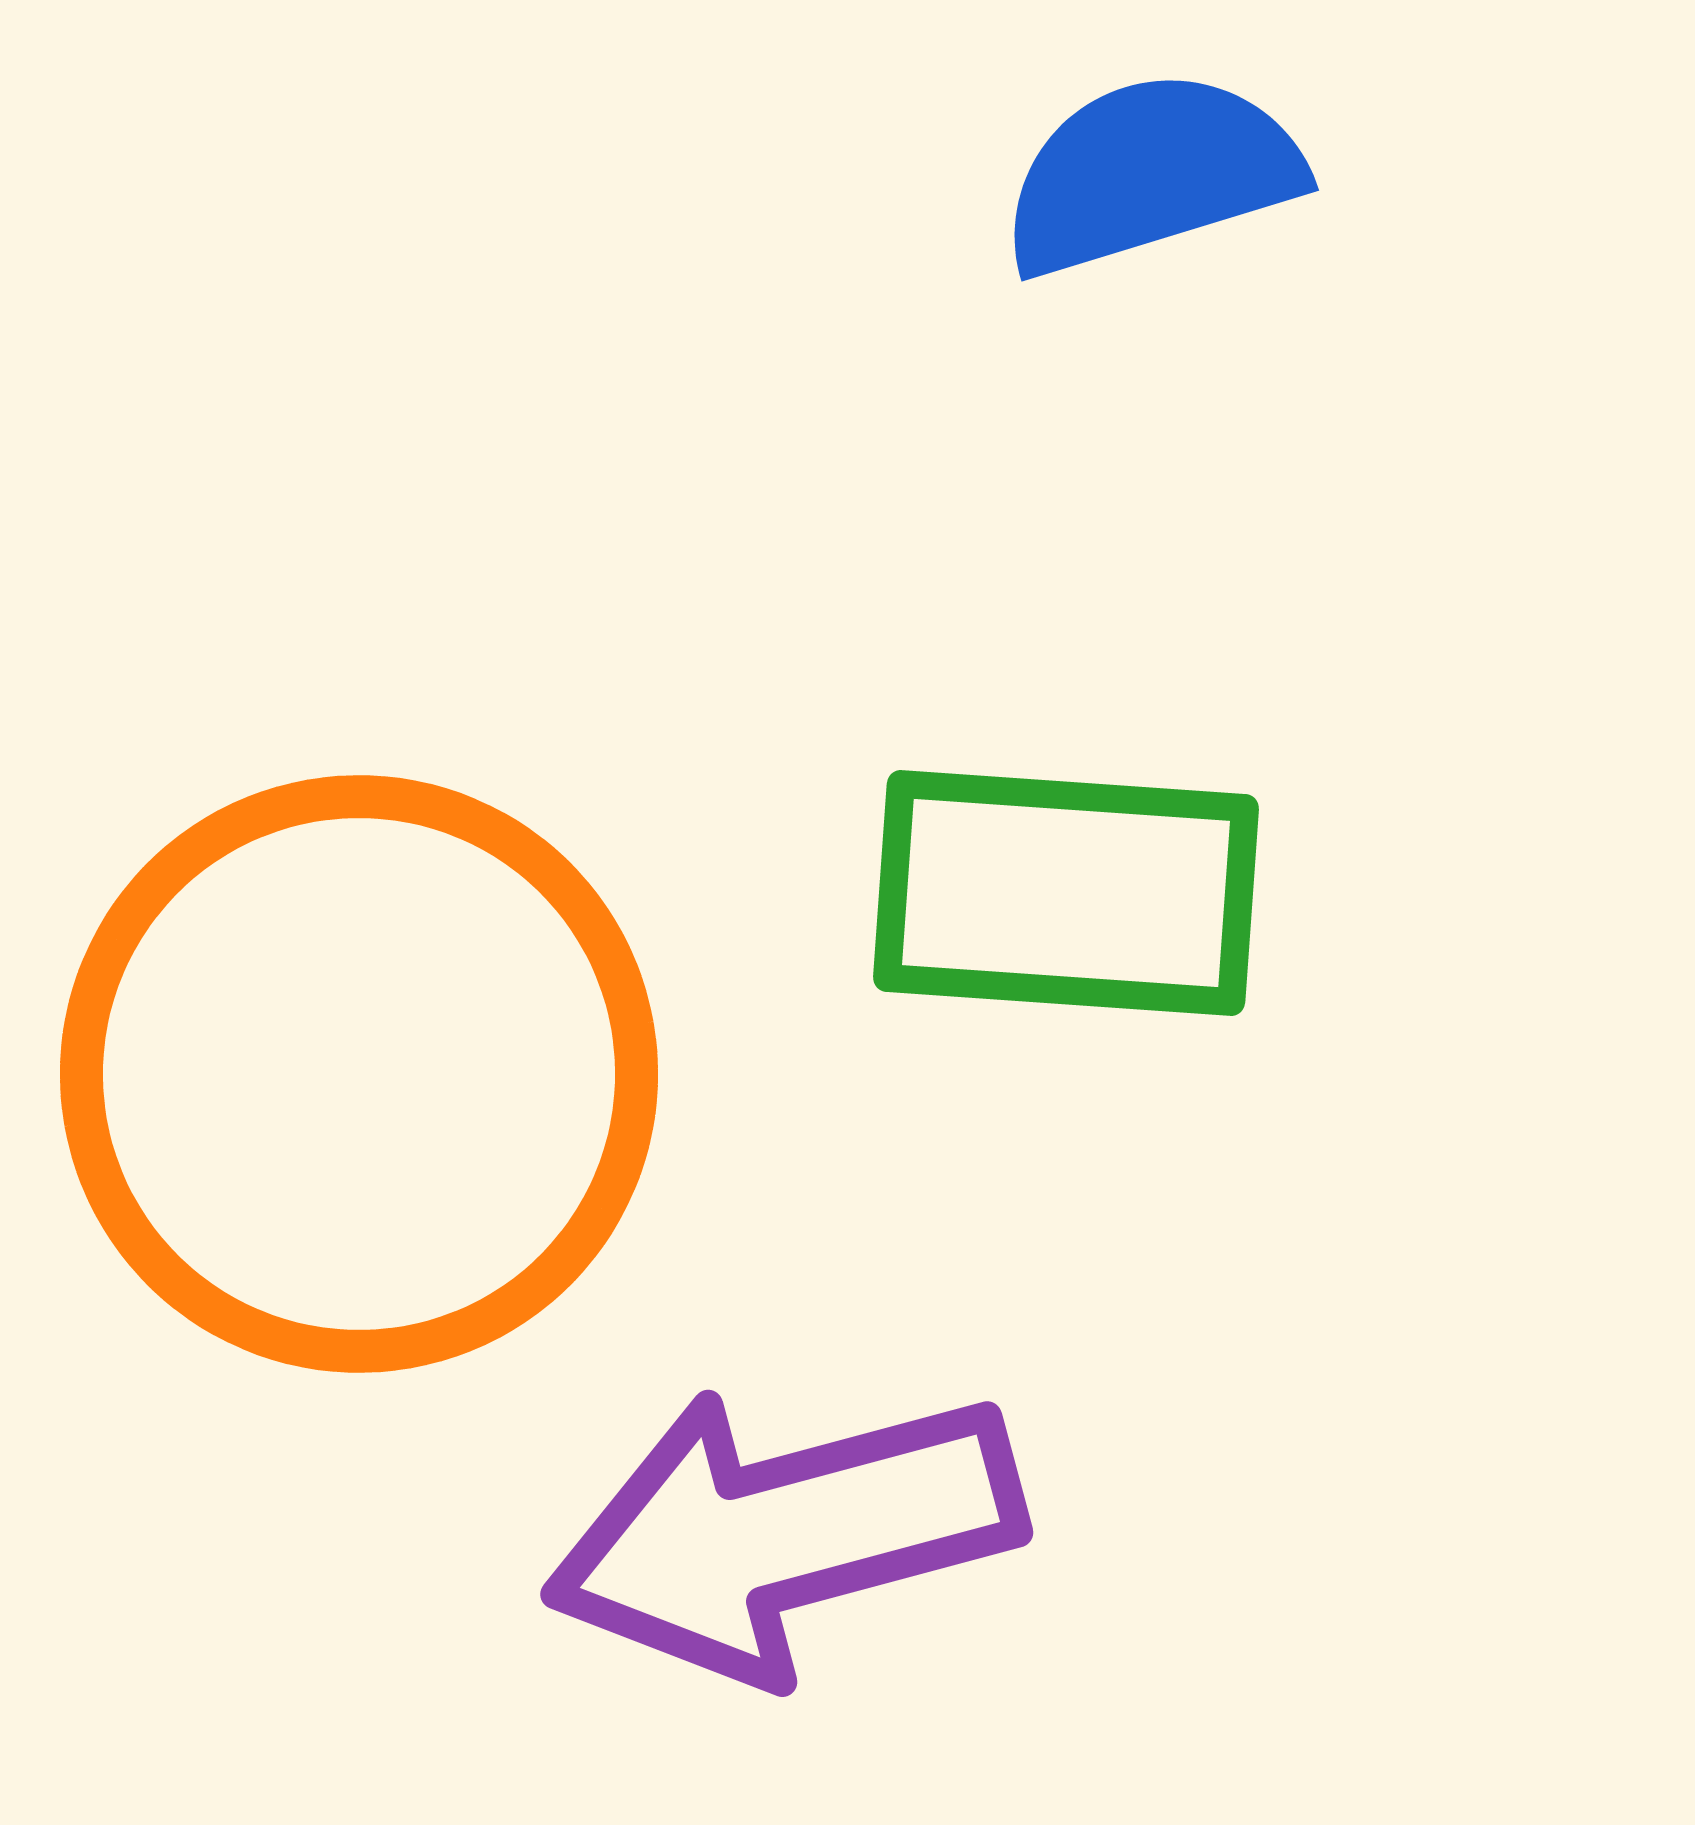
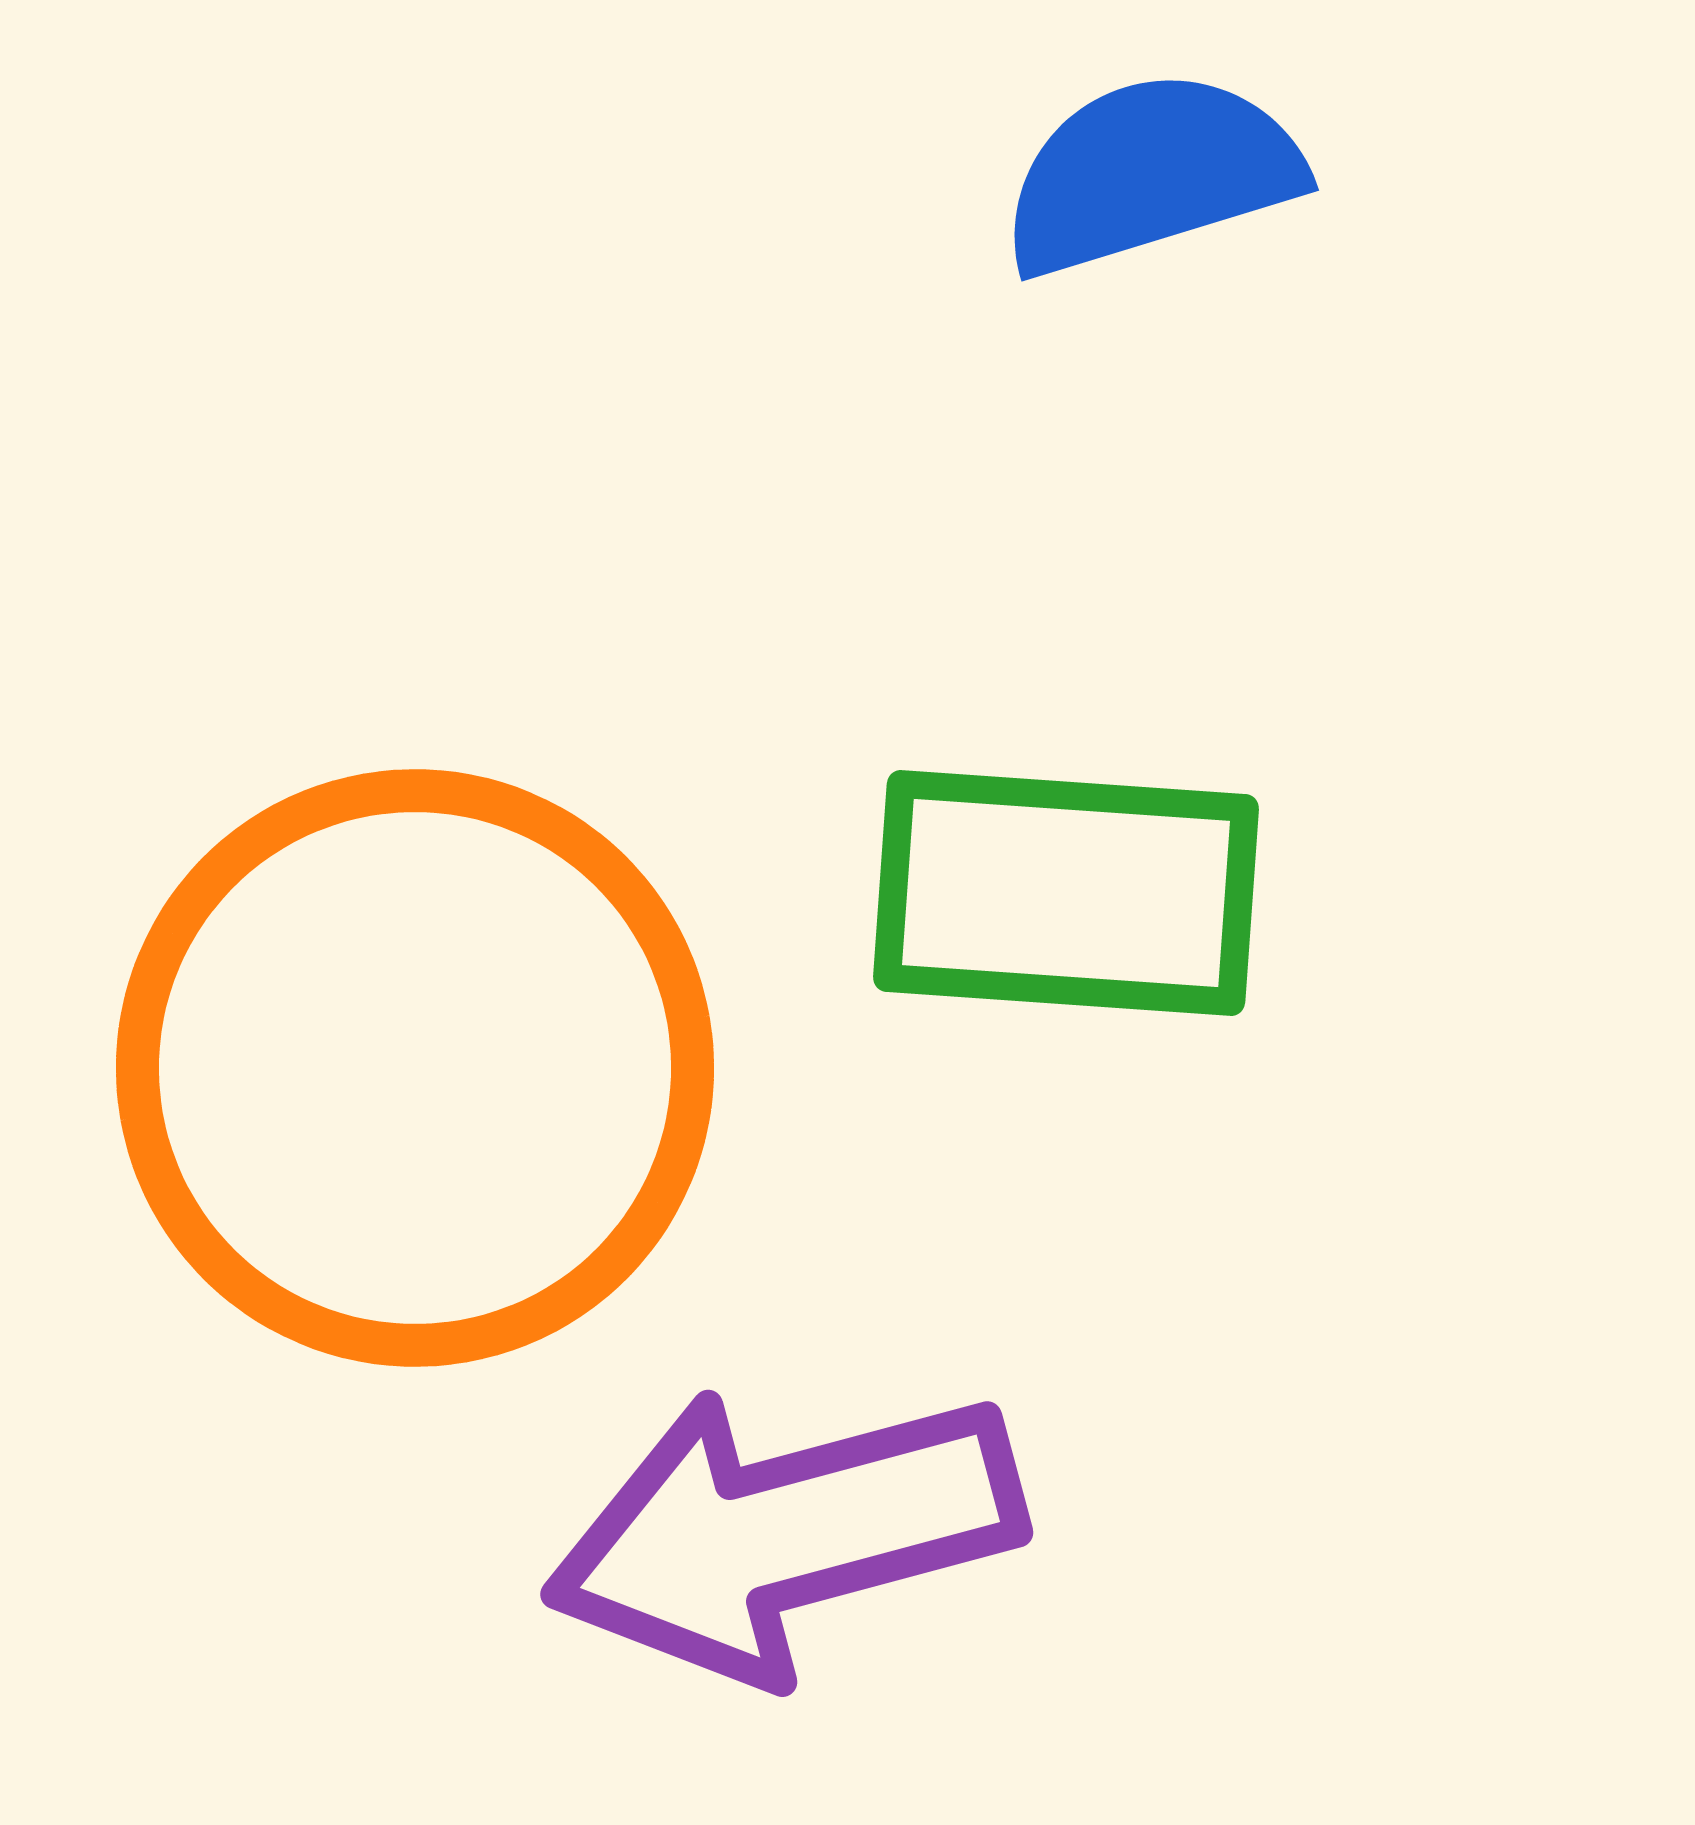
orange circle: moved 56 px right, 6 px up
